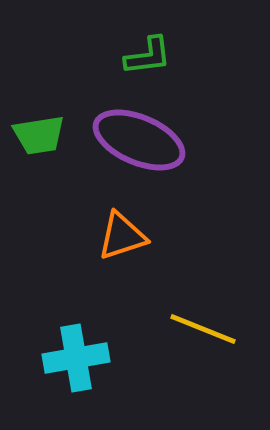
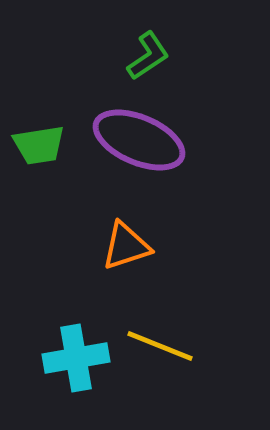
green L-shape: rotated 27 degrees counterclockwise
green trapezoid: moved 10 px down
orange triangle: moved 4 px right, 10 px down
yellow line: moved 43 px left, 17 px down
